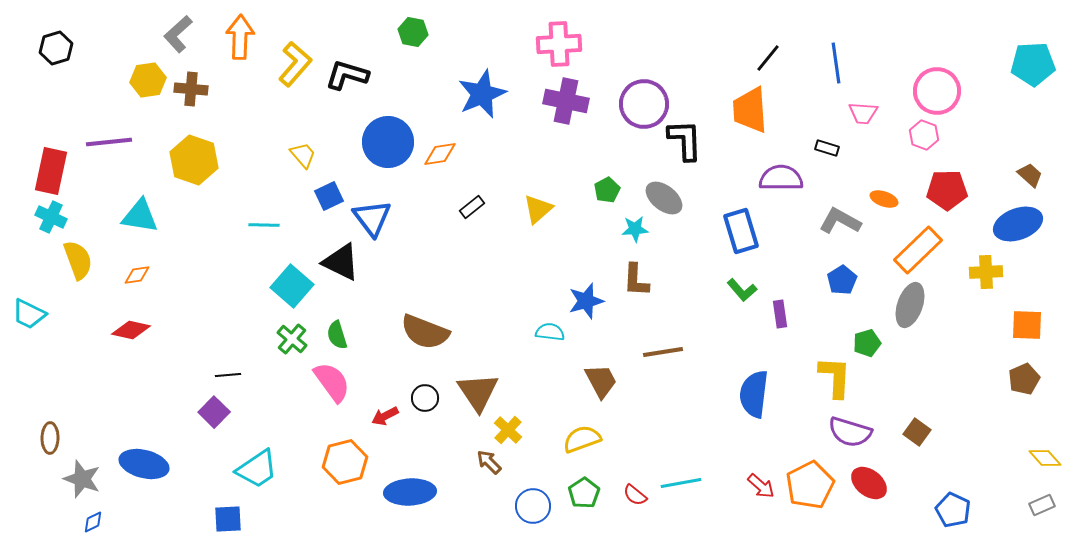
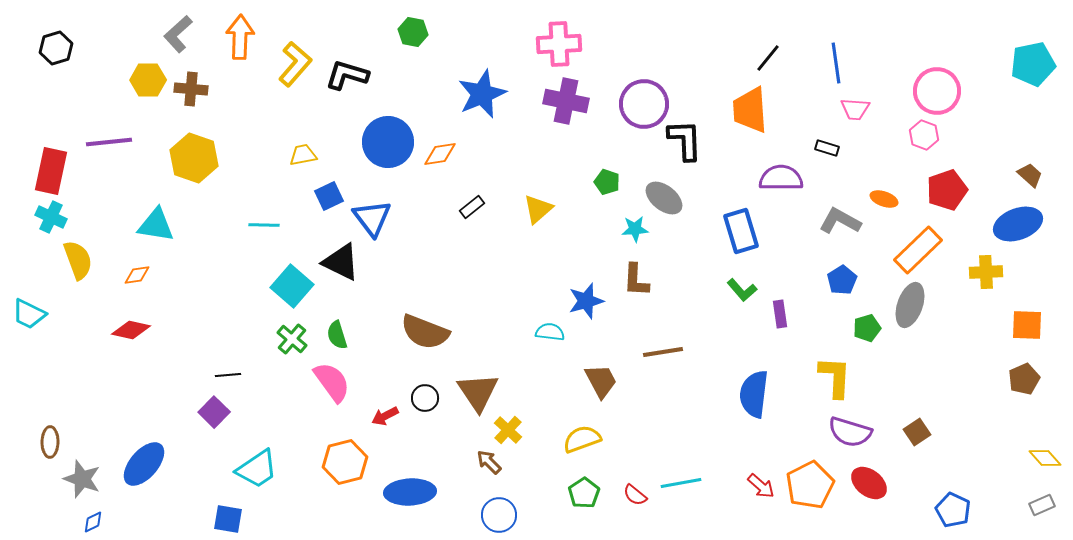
cyan pentagon at (1033, 64): rotated 9 degrees counterclockwise
yellow hexagon at (148, 80): rotated 8 degrees clockwise
pink trapezoid at (863, 113): moved 8 px left, 4 px up
yellow trapezoid at (303, 155): rotated 60 degrees counterclockwise
yellow hexagon at (194, 160): moved 2 px up
green pentagon at (607, 190): moved 8 px up; rotated 25 degrees counterclockwise
red pentagon at (947, 190): rotated 18 degrees counterclockwise
cyan triangle at (140, 216): moved 16 px right, 9 px down
green pentagon at (867, 343): moved 15 px up
brown square at (917, 432): rotated 20 degrees clockwise
brown ellipse at (50, 438): moved 4 px down
blue ellipse at (144, 464): rotated 63 degrees counterclockwise
blue circle at (533, 506): moved 34 px left, 9 px down
blue square at (228, 519): rotated 12 degrees clockwise
